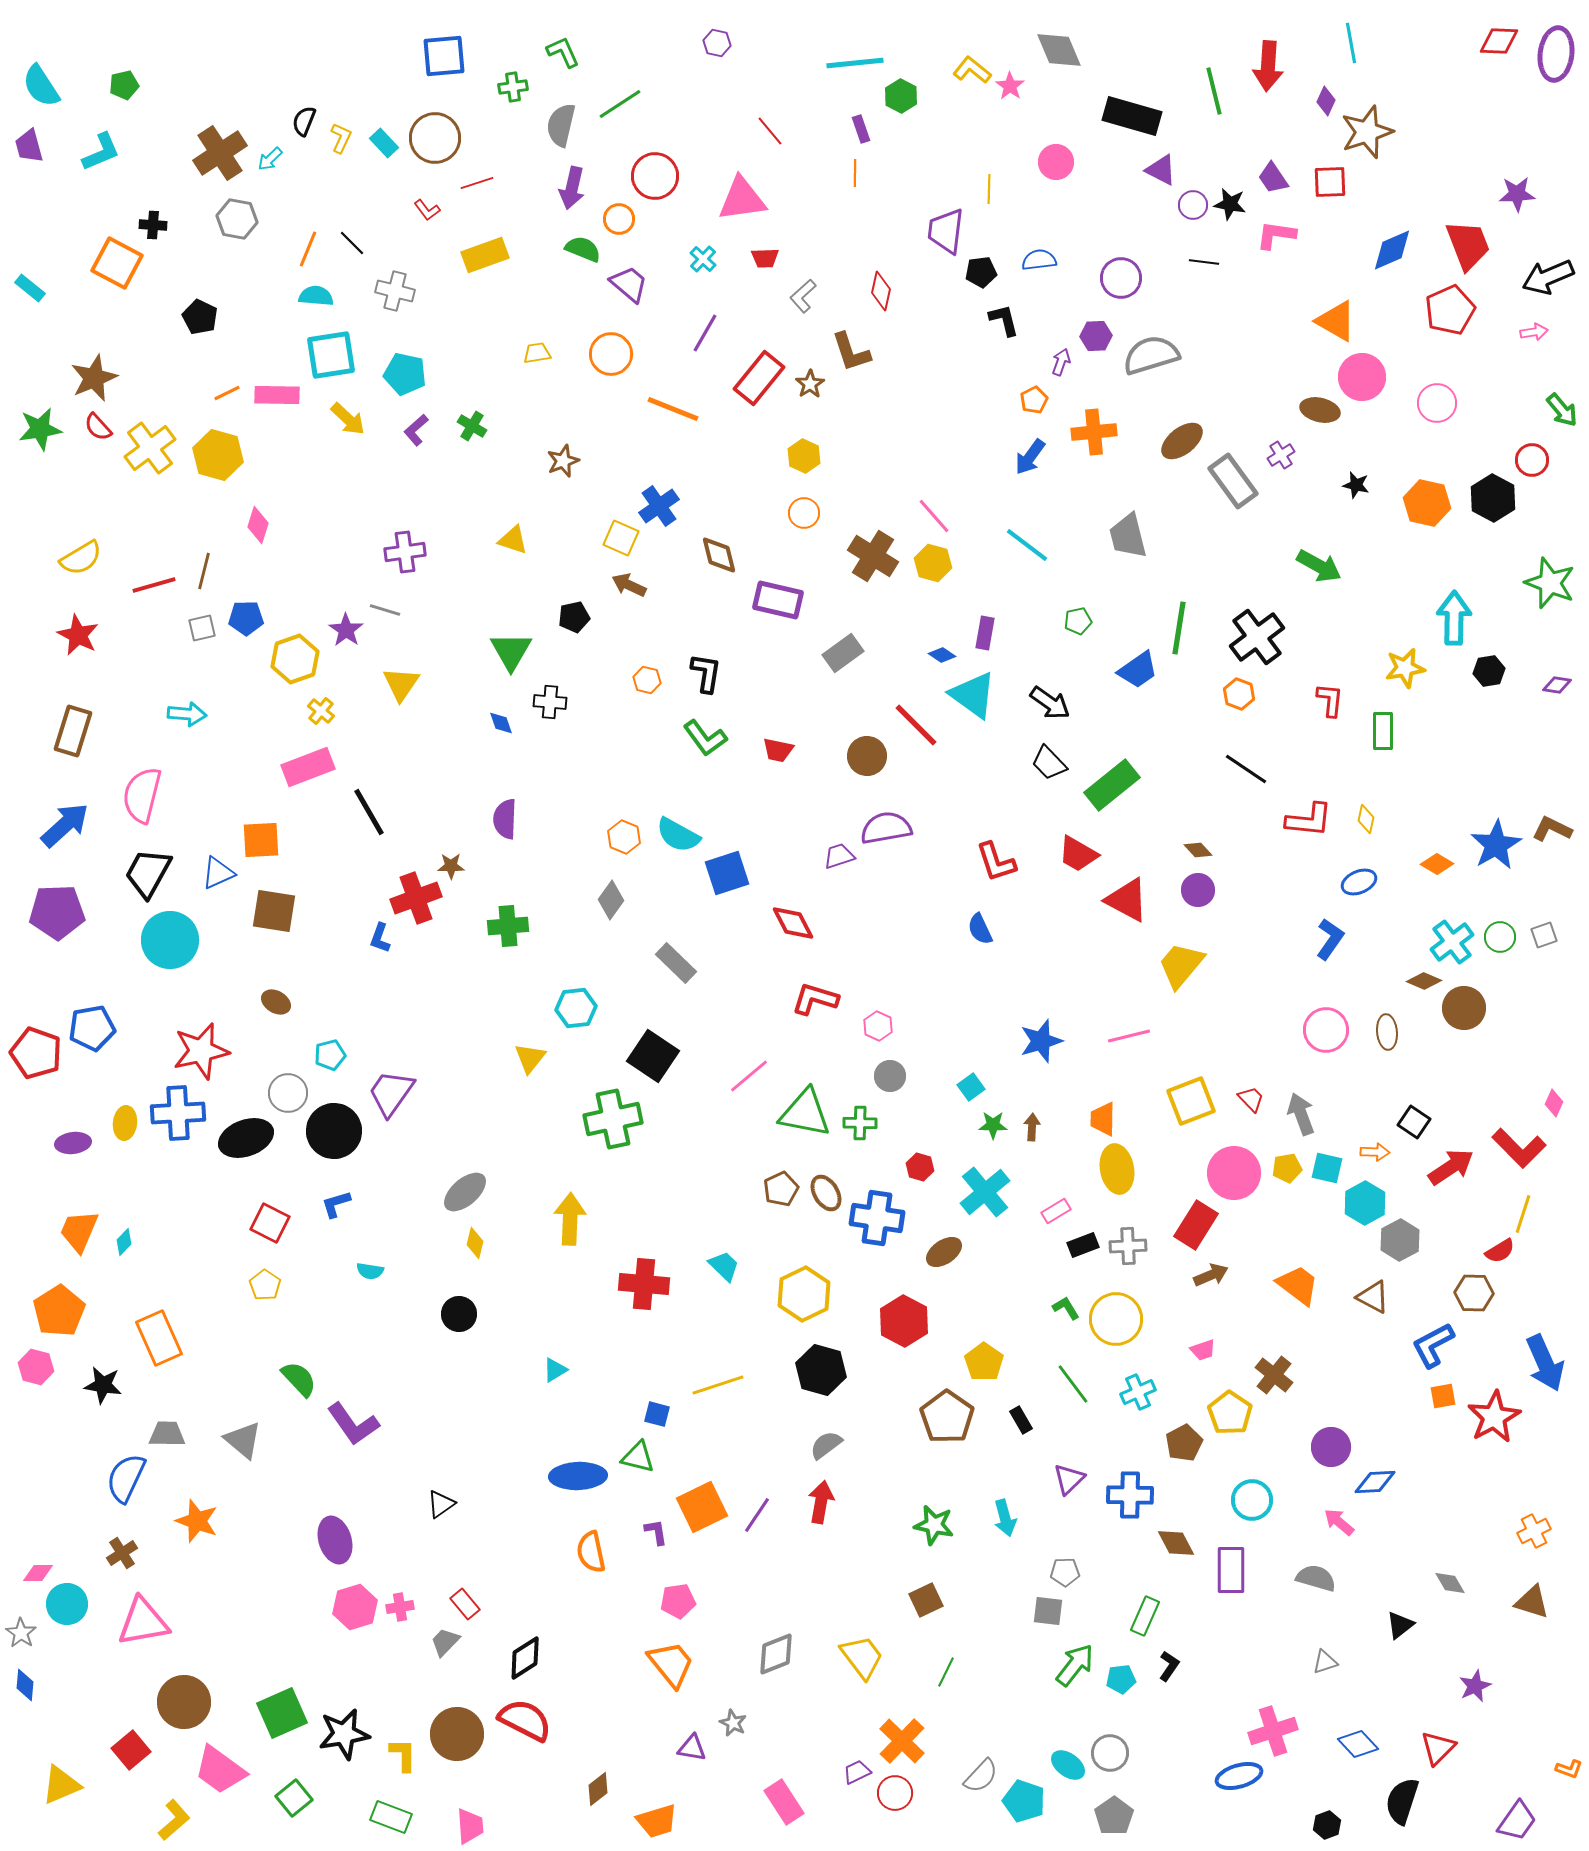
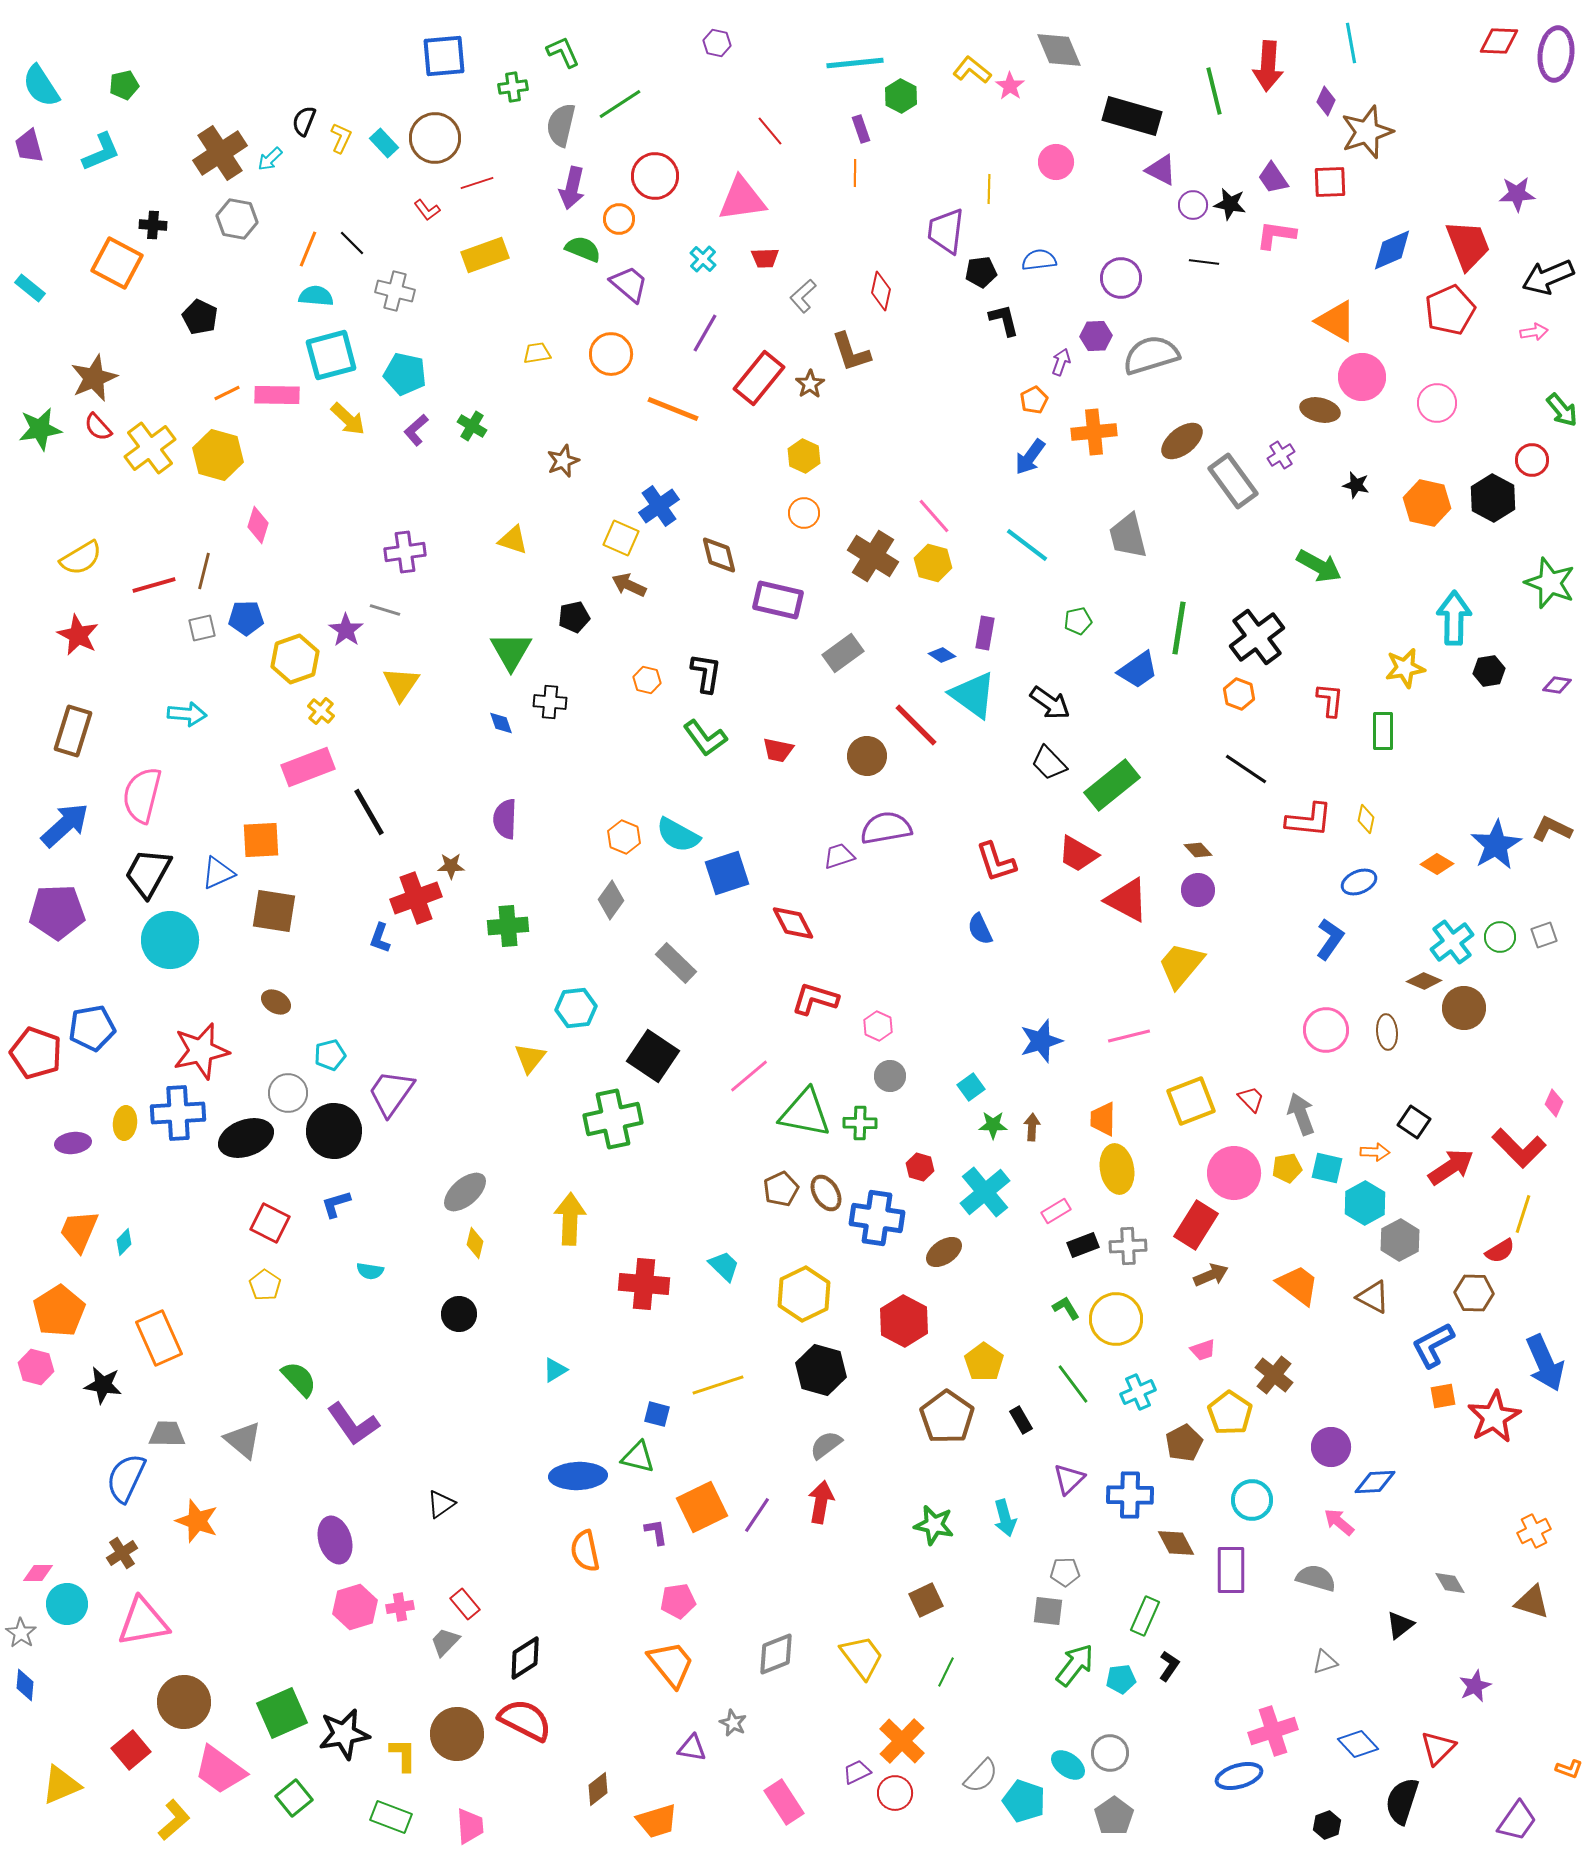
cyan square at (331, 355): rotated 6 degrees counterclockwise
orange semicircle at (591, 1552): moved 6 px left, 1 px up
